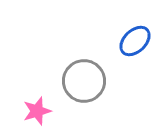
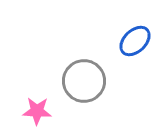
pink star: rotated 20 degrees clockwise
